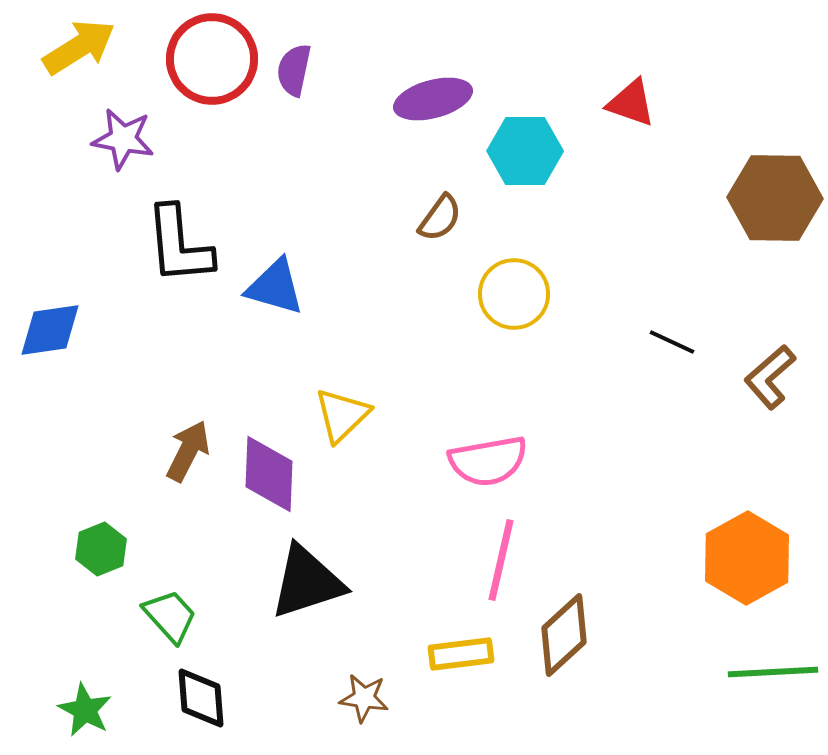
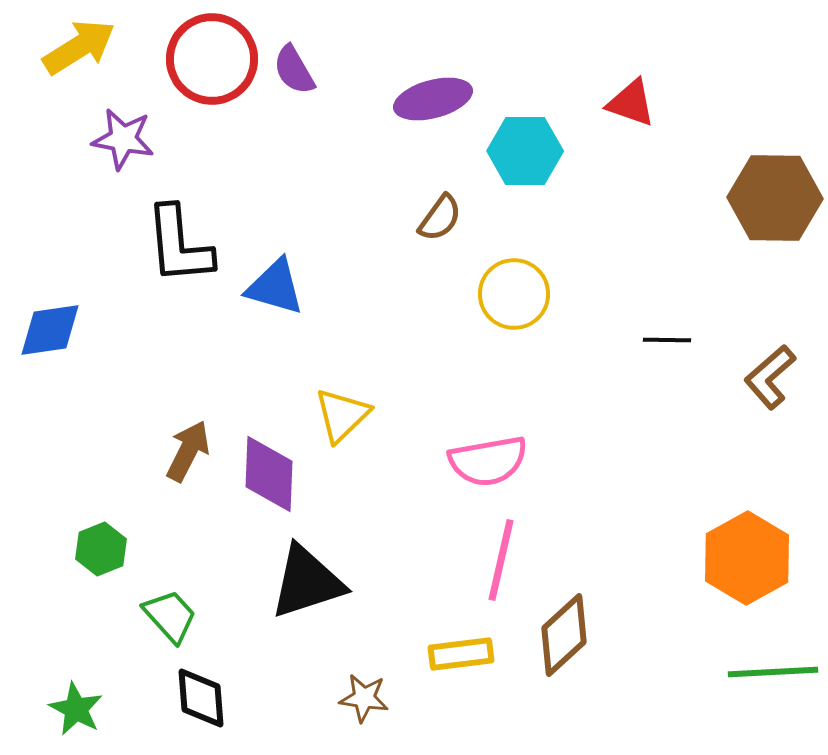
purple semicircle: rotated 42 degrees counterclockwise
black line: moved 5 px left, 2 px up; rotated 24 degrees counterclockwise
green star: moved 9 px left, 1 px up
